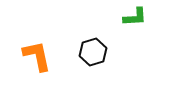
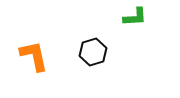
orange L-shape: moved 3 px left
